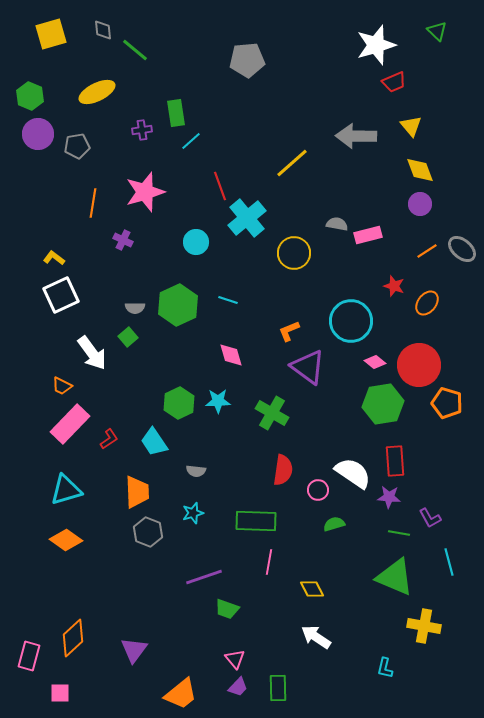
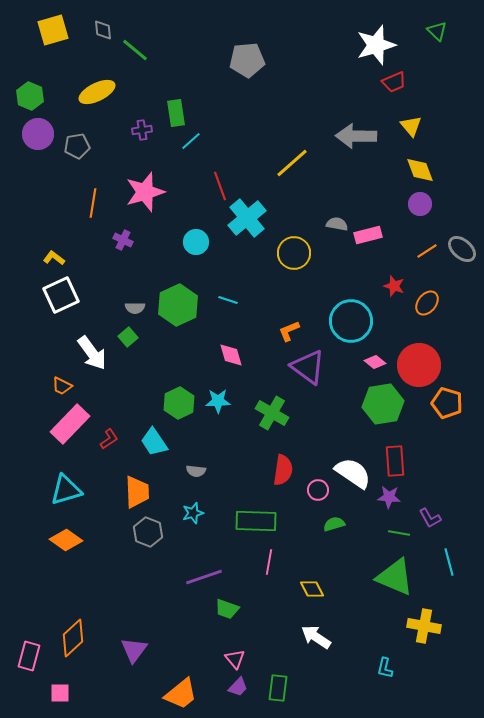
yellow square at (51, 34): moved 2 px right, 4 px up
green rectangle at (278, 688): rotated 8 degrees clockwise
